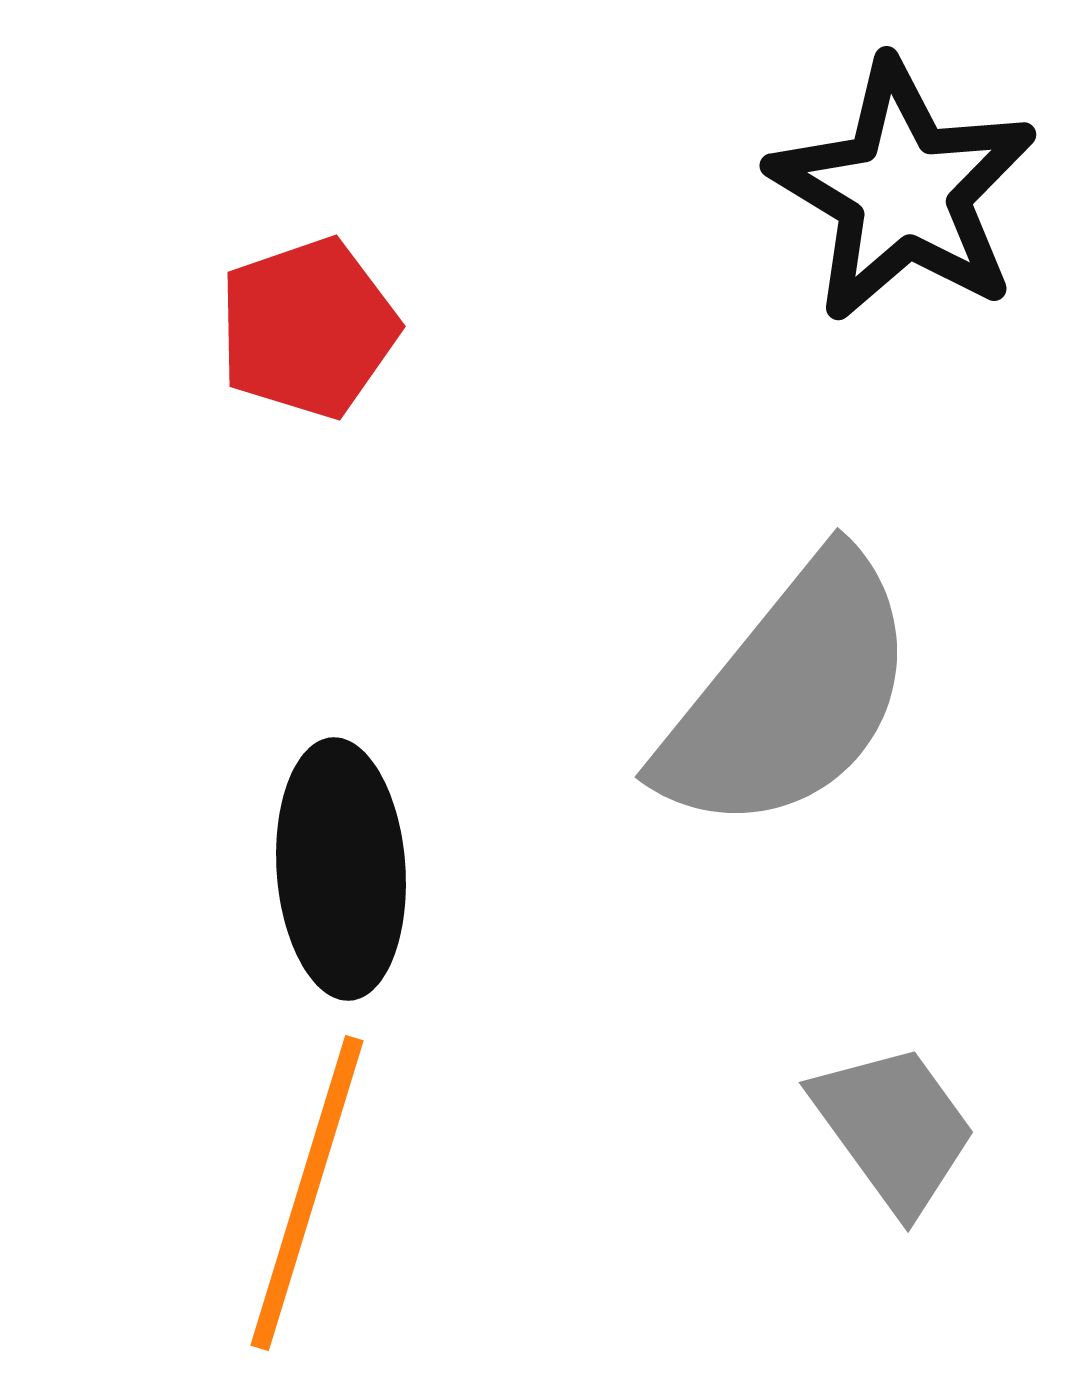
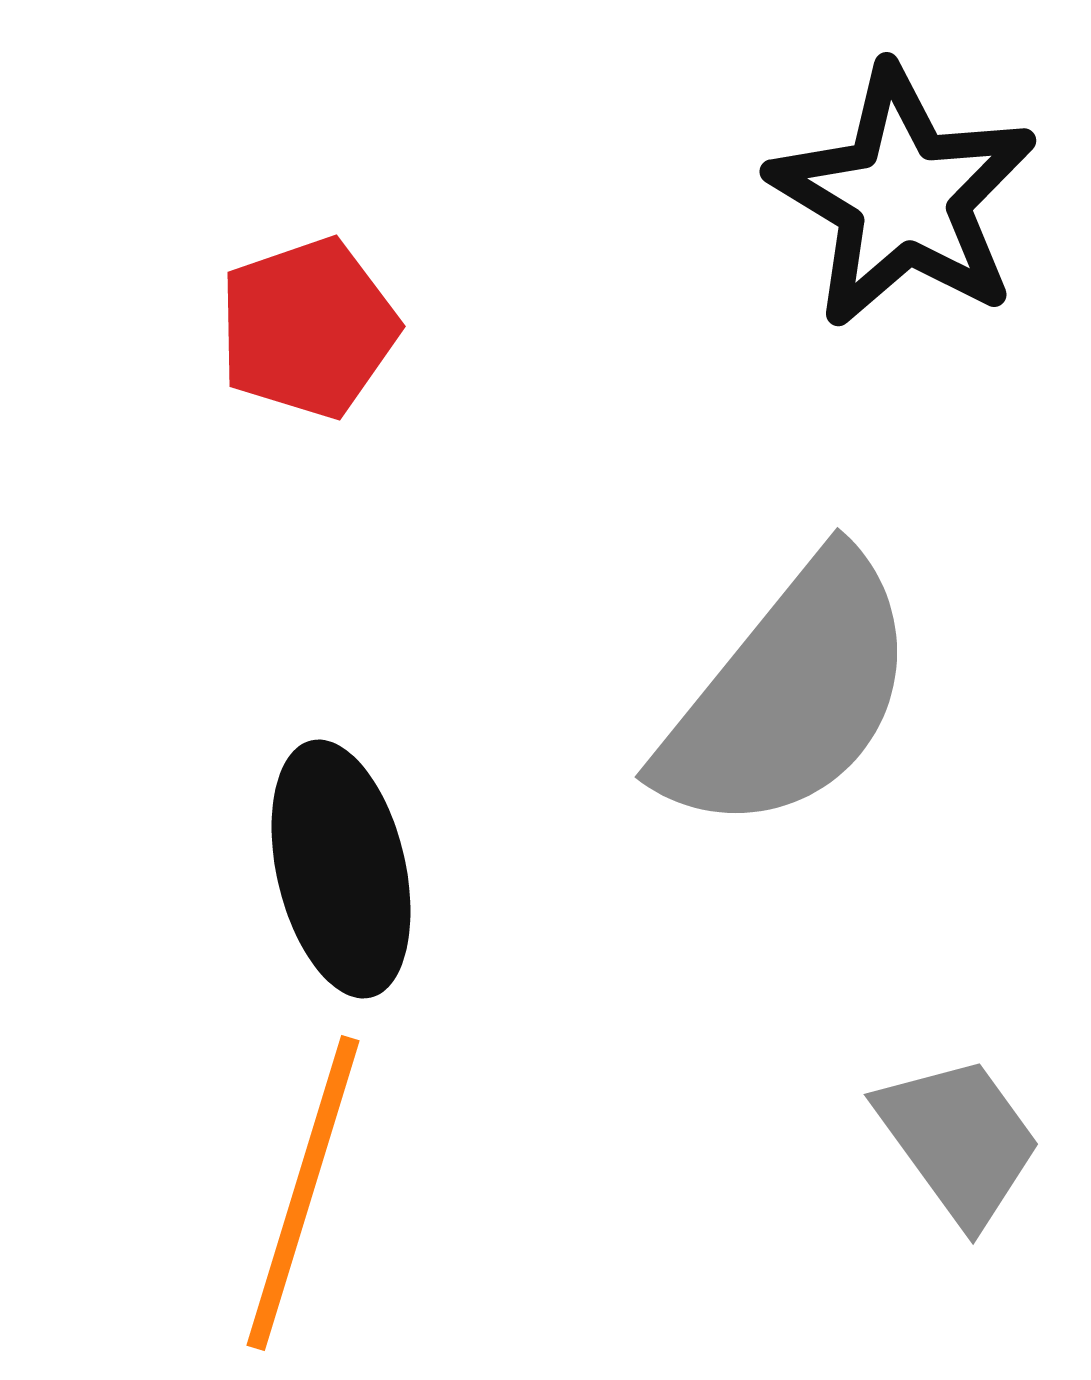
black star: moved 6 px down
black ellipse: rotated 9 degrees counterclockwise
gray trapezoid: moved 65 px right, 12 px down
orange line: moved 4 px left
